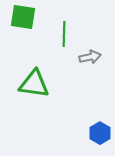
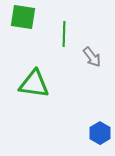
gray arrow: moved 2 px right; rotated 65 degrees clockwise
